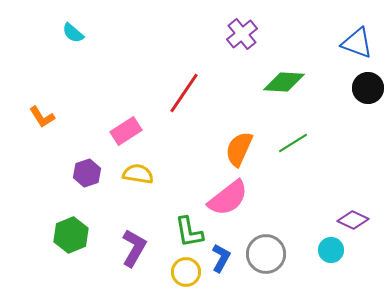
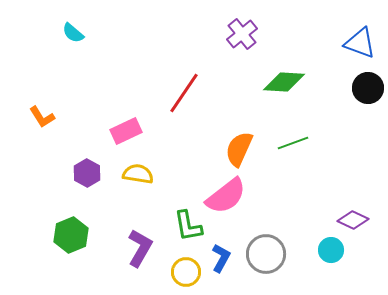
blue triangle: moved 3 px right
pink rectangle: rotated 8 degrees clockwise
green line: rotated 12 degrees clockwise
purple hexagon: rotated 12 degrees counterclockwise
pink semicircle: moved 2 px left, 2 px up
green L-shape: moved 1 px left, 6 px up
purple L-shape: moved 6 px right
